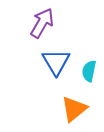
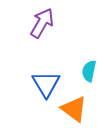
blue triangle: moved 10 px left, 22 px down
orange triangle: rotated 44 degrees counterclockwise
